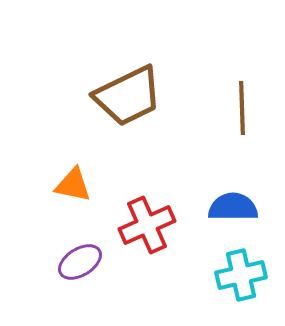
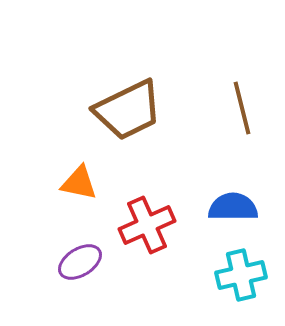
brown trapezoid: moved 14 px down
brown line: rotated 12 degrees counterclockwise
orange triangle: moved 6 px right, 2 px up
